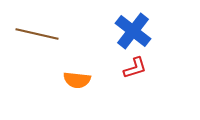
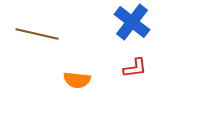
blue cross: moved 1 px left, 9 px up
red L-shape: rotated 10 degrees clockwise
